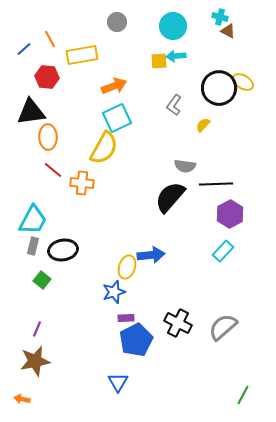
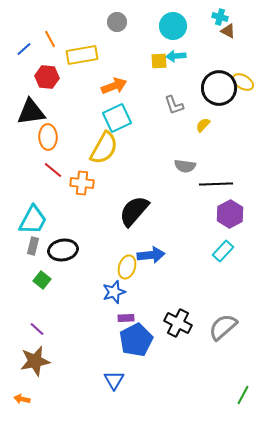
gray L-shape at (174, 105): rotated 55 degrees counterclockwise
black semicircle at (170, 197): moved 36 px left, 14 px down
purple line at (37, 329): rotated 70 degrees counterclockwise
blue triangle at (118, 382): moved 4 px left, 2 px up
